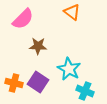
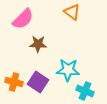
brown star: moved 2 px up
cyan star: moved 1 px left, 1 px down; rotated 25 degrees counterclockwise
orange cross: moved 1 px up
